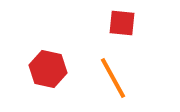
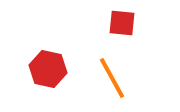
orange line: moved 1 px left
